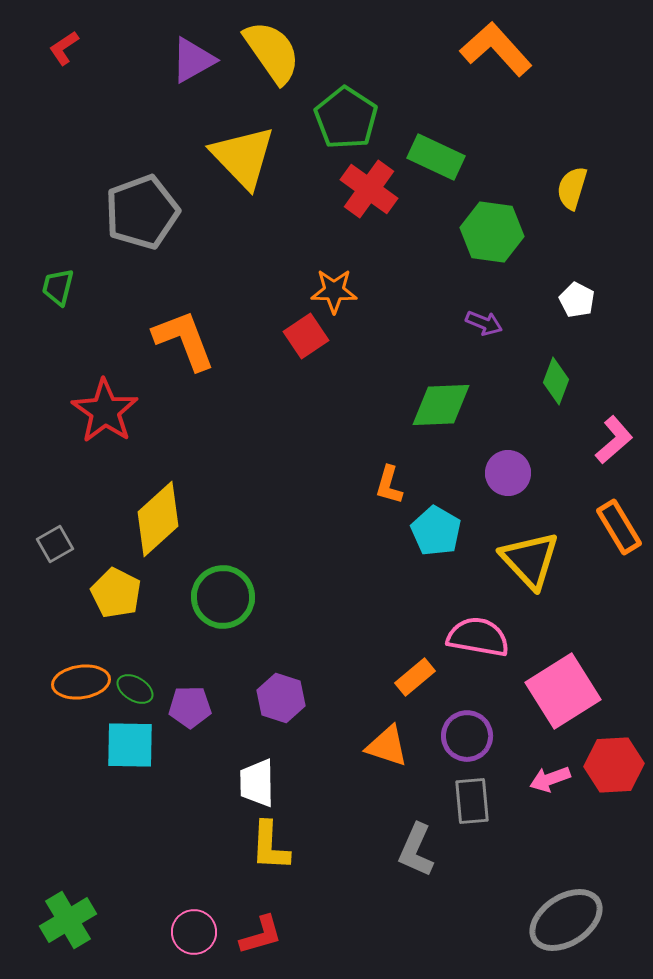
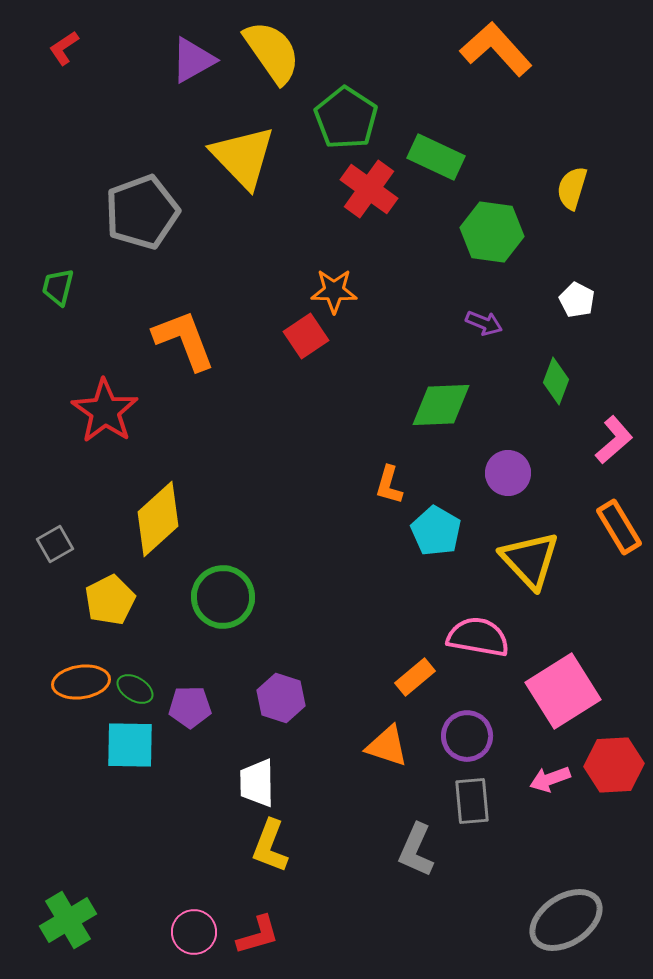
yellow pentagon at (116, 593): moved 6 px left, 7 px down; rotated 18 degrees clockwise
yellow L-shape at (270, 846): rotated 18 degrees clockwise
red L-shape at (261, 935): moved 3 px left
